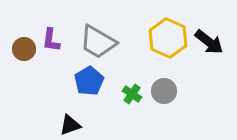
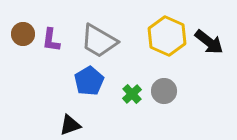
yellow hexagon: moved 1 px left, 2 px up
gray trapezoid: moved 1 px right, 1 px up
brown circle: moved 1 px left, 15 px up
green cross: rotated 12 degrees clockwise
